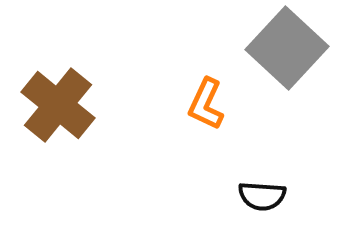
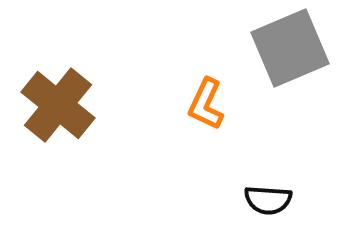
gray square: moved 3 px right; rotated 24 degrees clockwise
black semicircle: moved 6 px right, 4 px down
